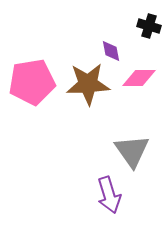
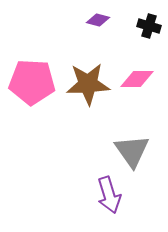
purple diamond: moved 13 px left, 31 px up; rotated 65 degrees counterclockwise
pink diamond: moved 2 px left, 1 px down
pink pentagon: rotated 12 degrees clockwise
